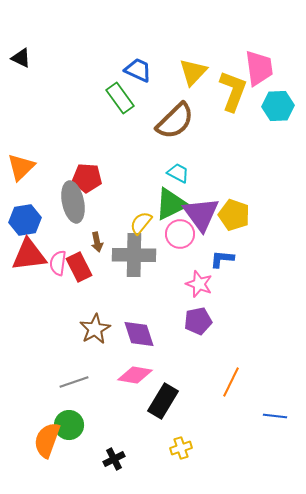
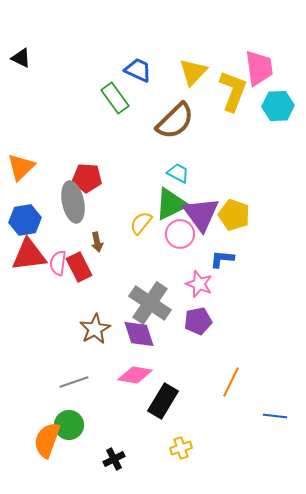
green rectangle: moved 5 px left
gray cross: moved 16 px right, 48 px down; rotated 33 degrees clockwise
